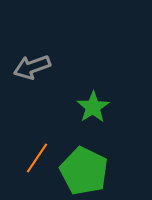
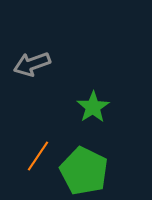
gray arrow: moved 3 px up
orange line: moved 1 px right, 2 px up
